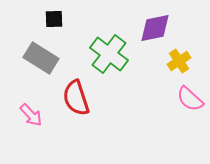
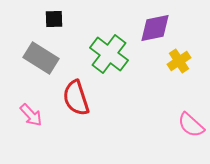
pink semicircle: moved 1 px right, 26 px down
